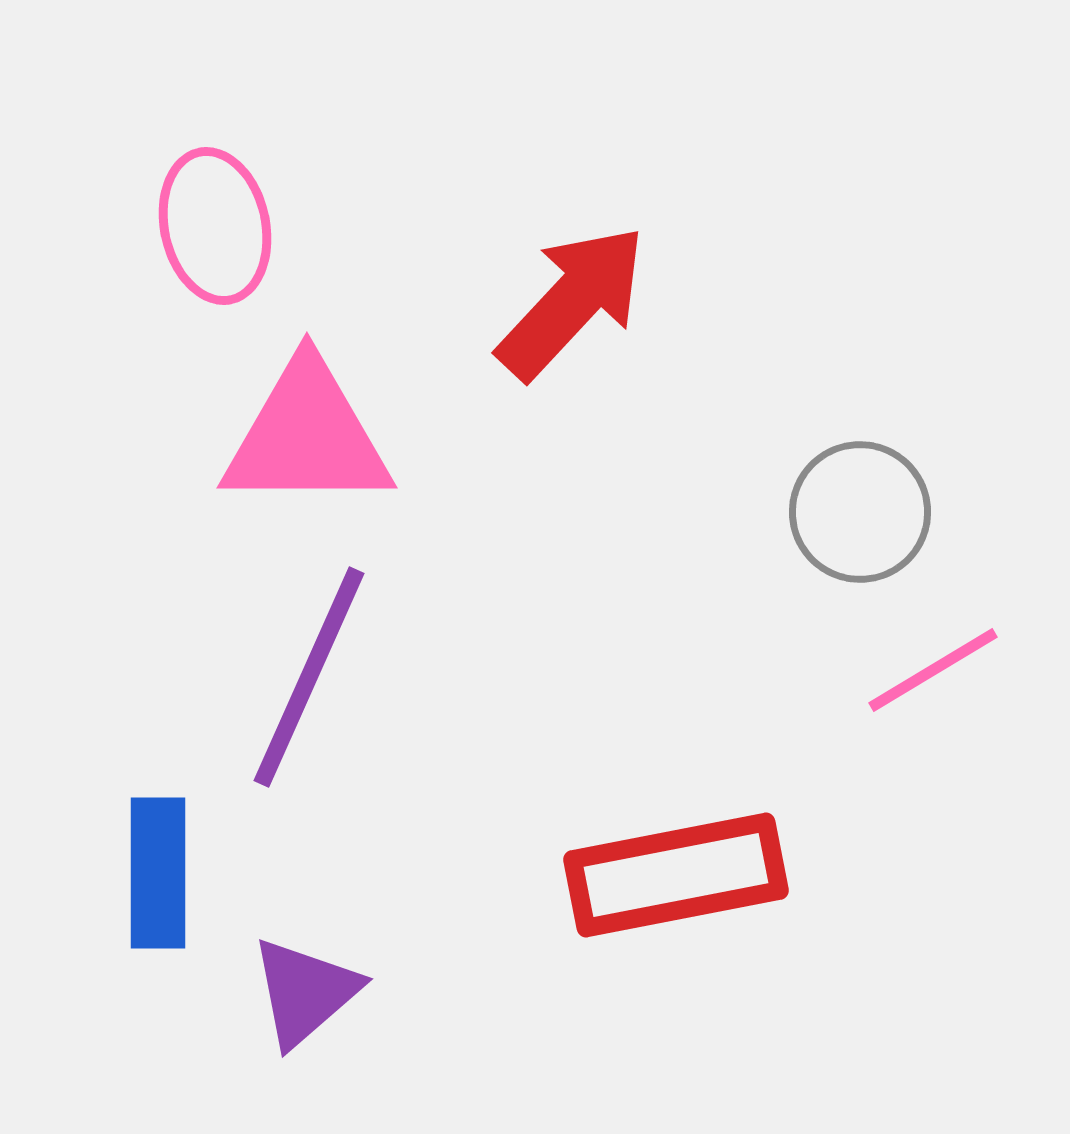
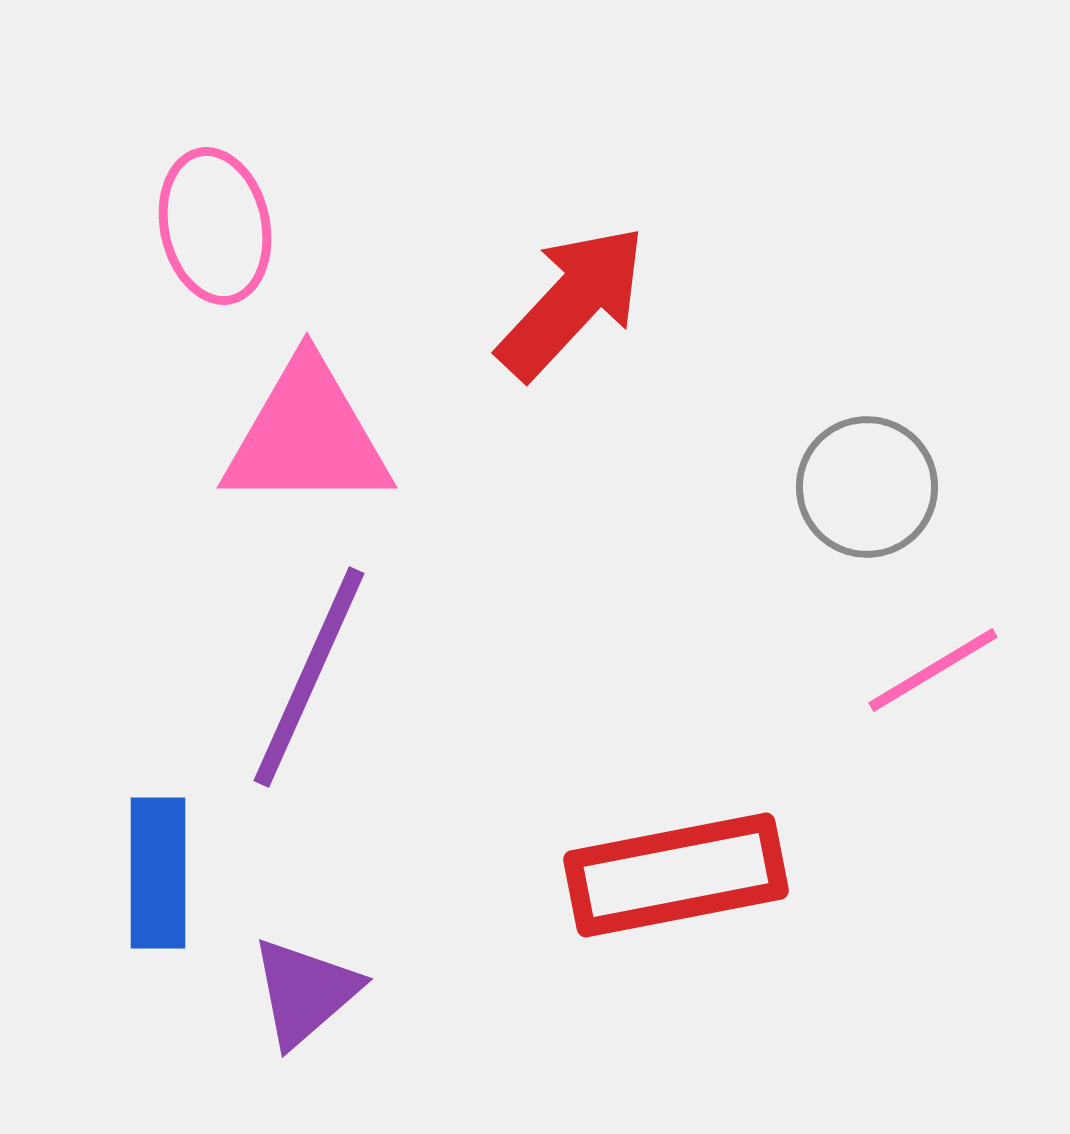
gray circle: moved 7 px right, 25 px up
